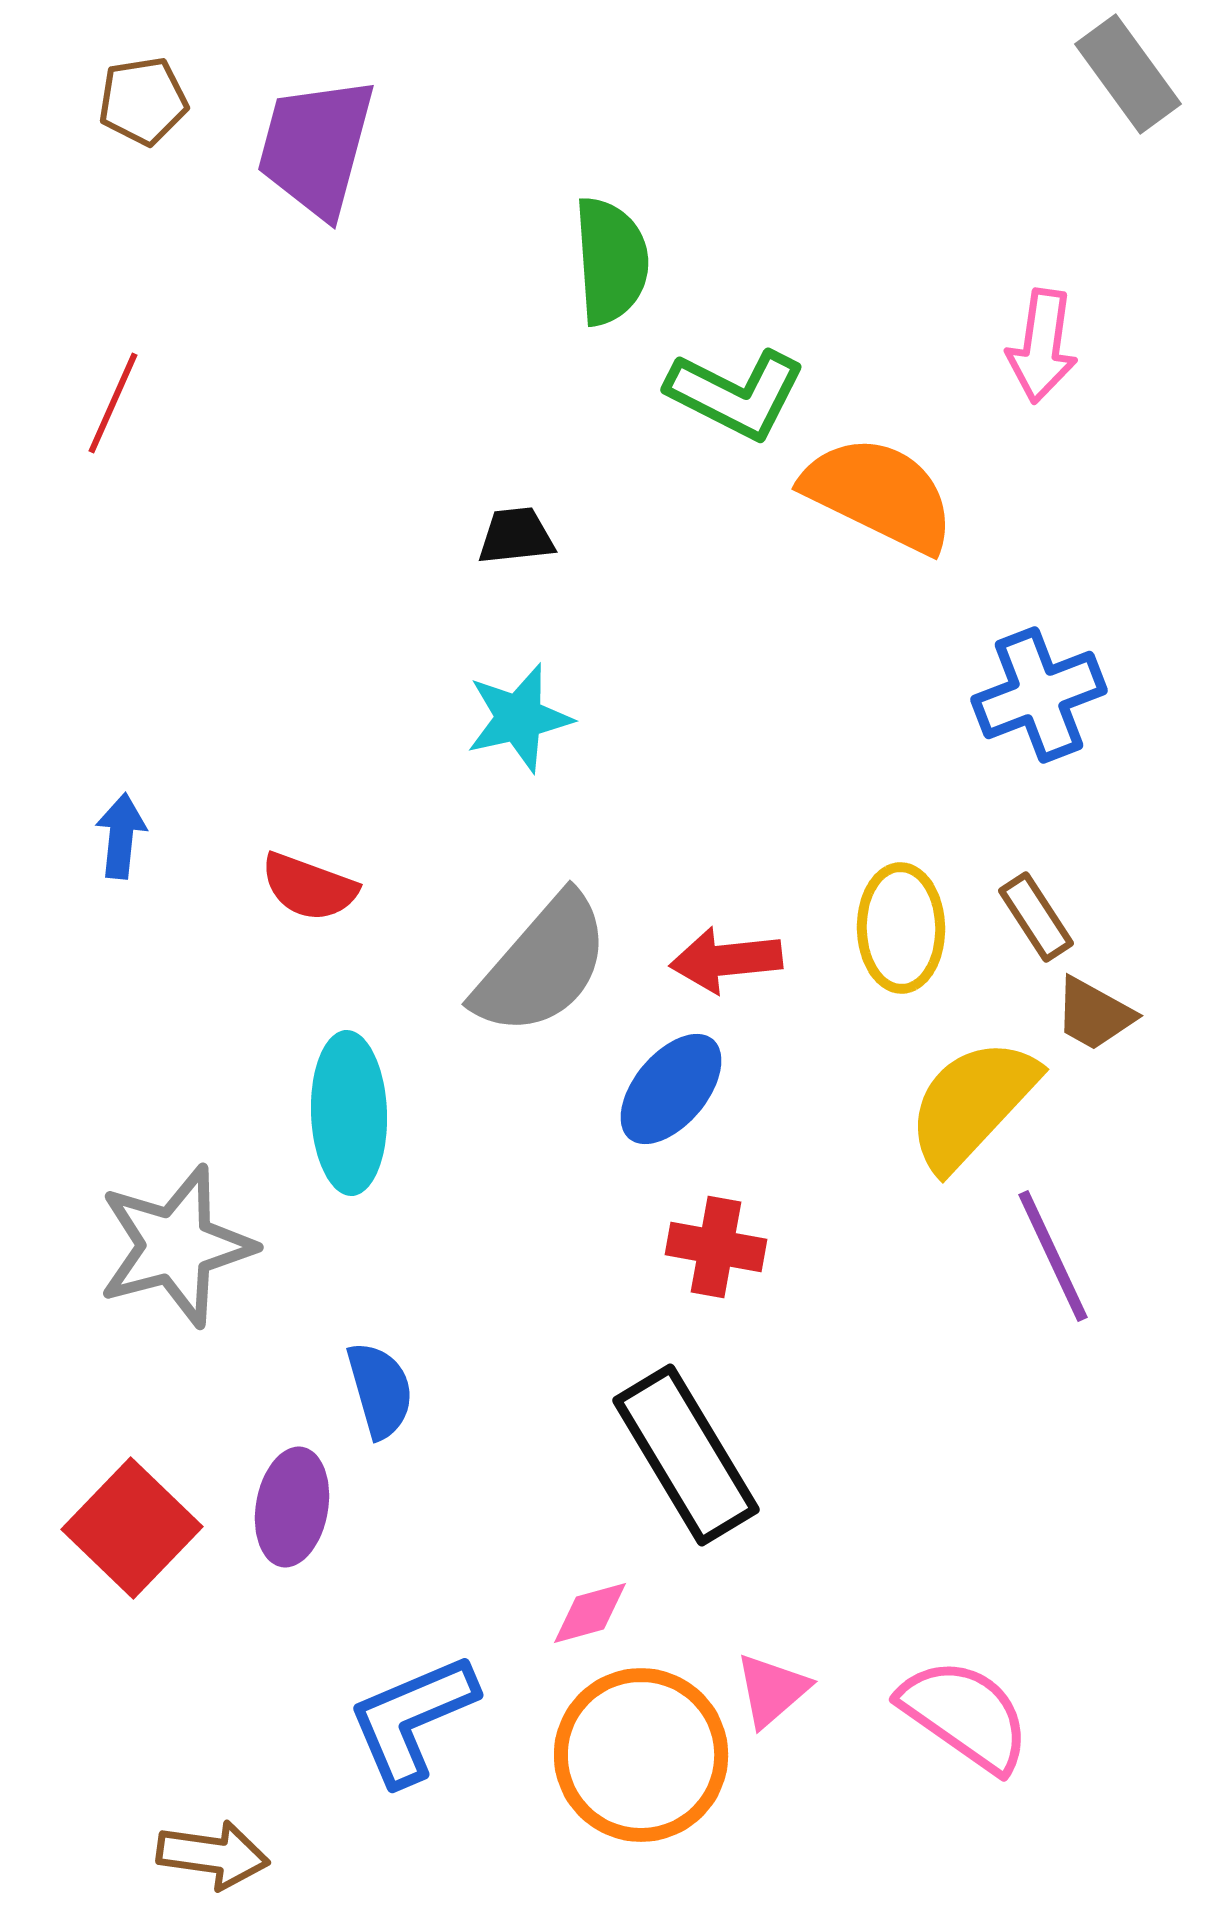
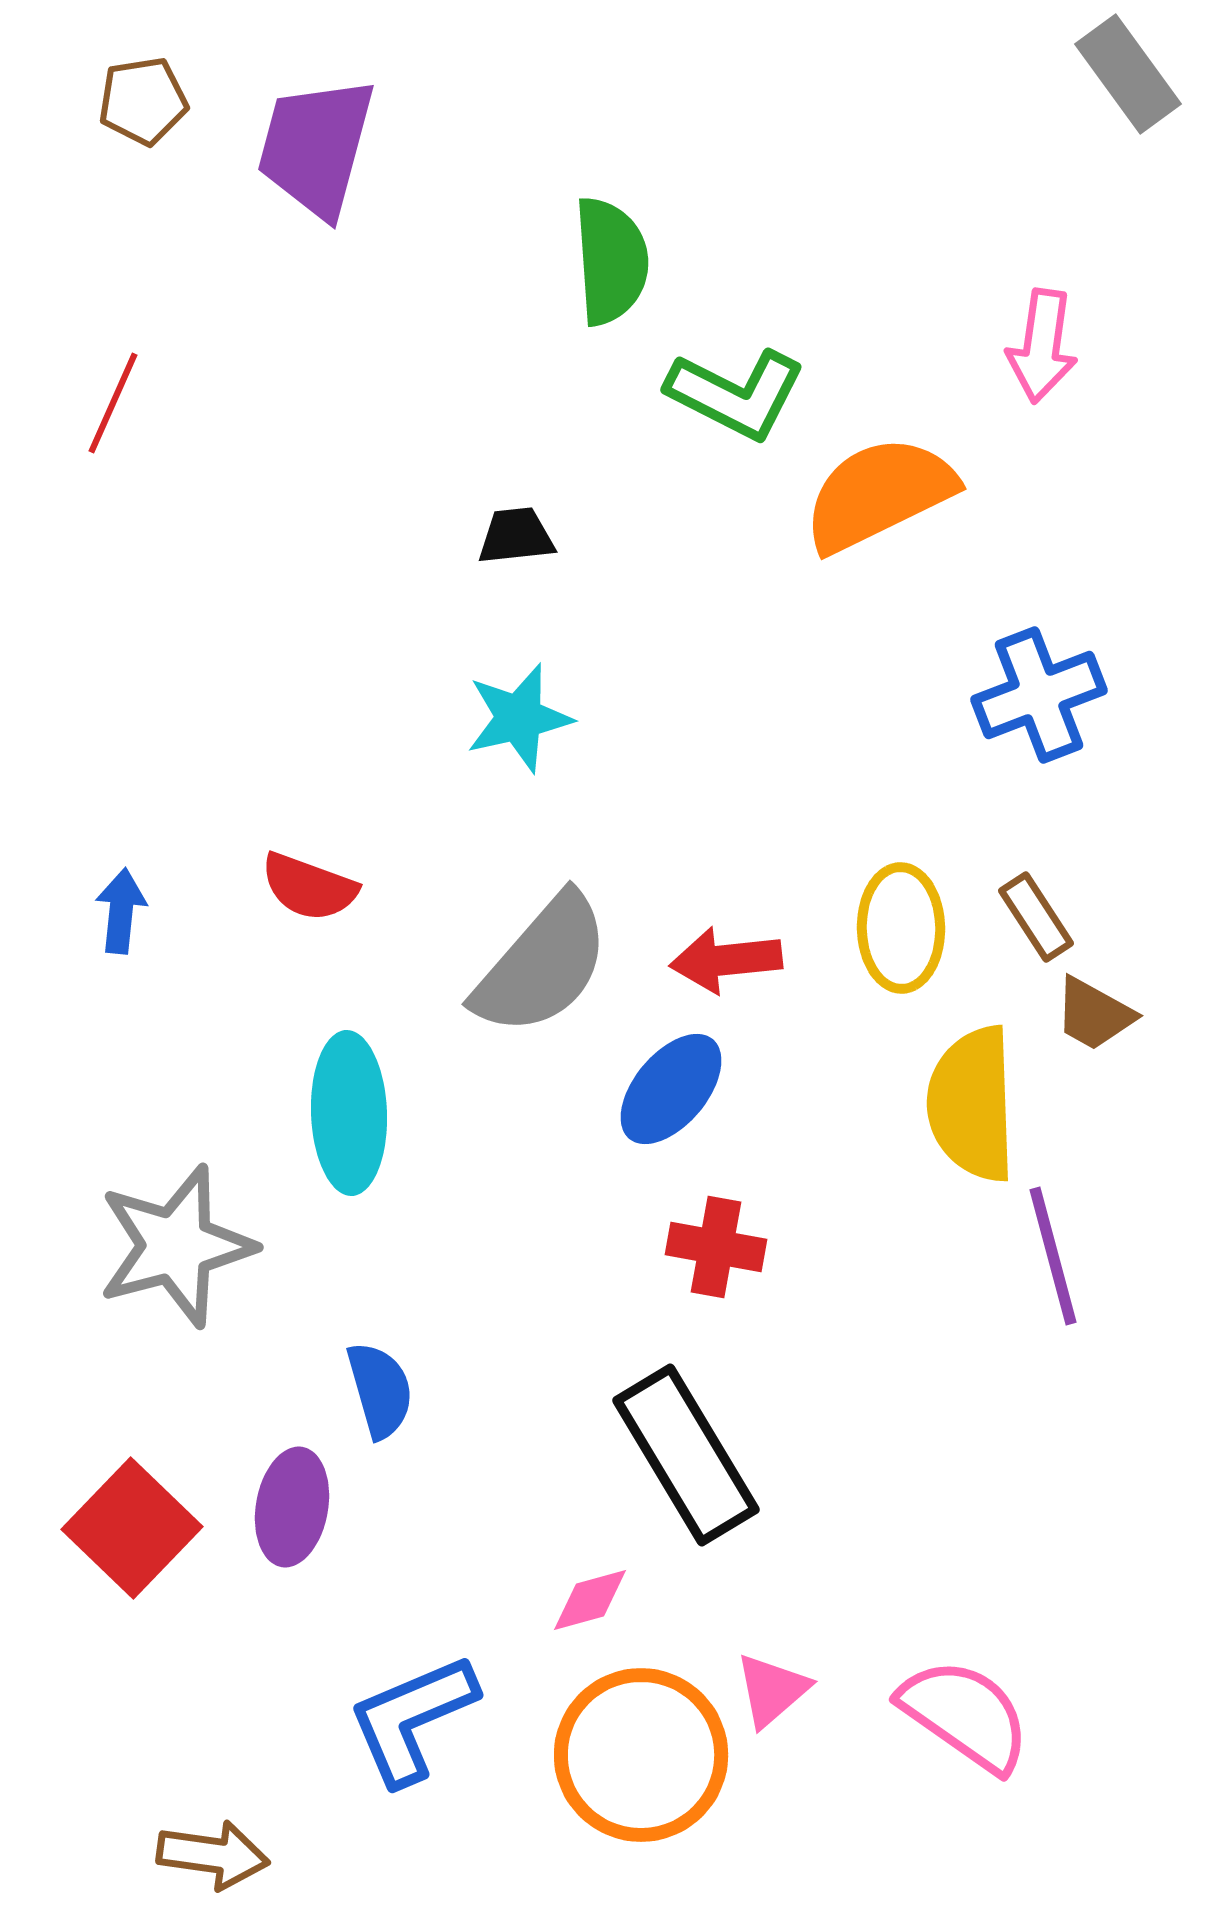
orange semicircle: rotated 52 degrees counterclockwise
blue arrow: moved 75 px down
yellow semicircle: rotated 45 degrees counterclockwise
purple line: rotated 10 degrees clockwise
pink diamond: moved 13 px up
